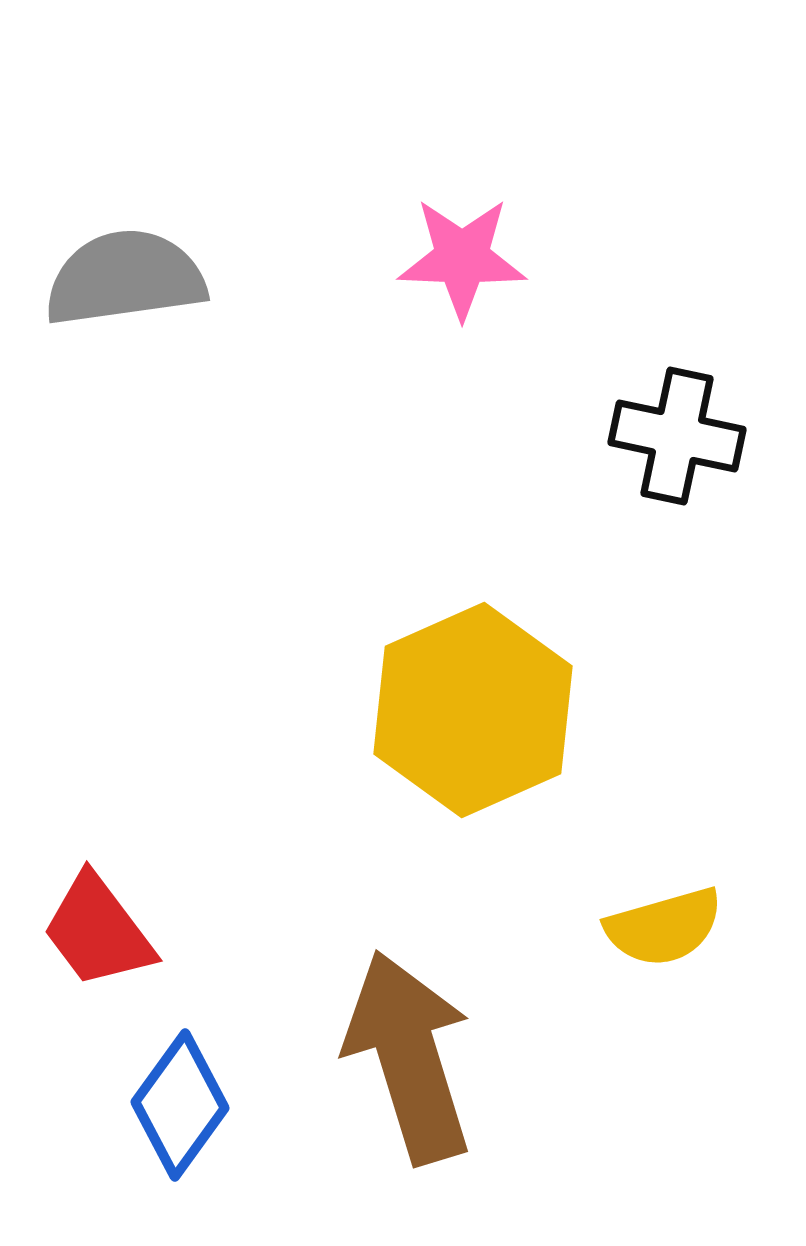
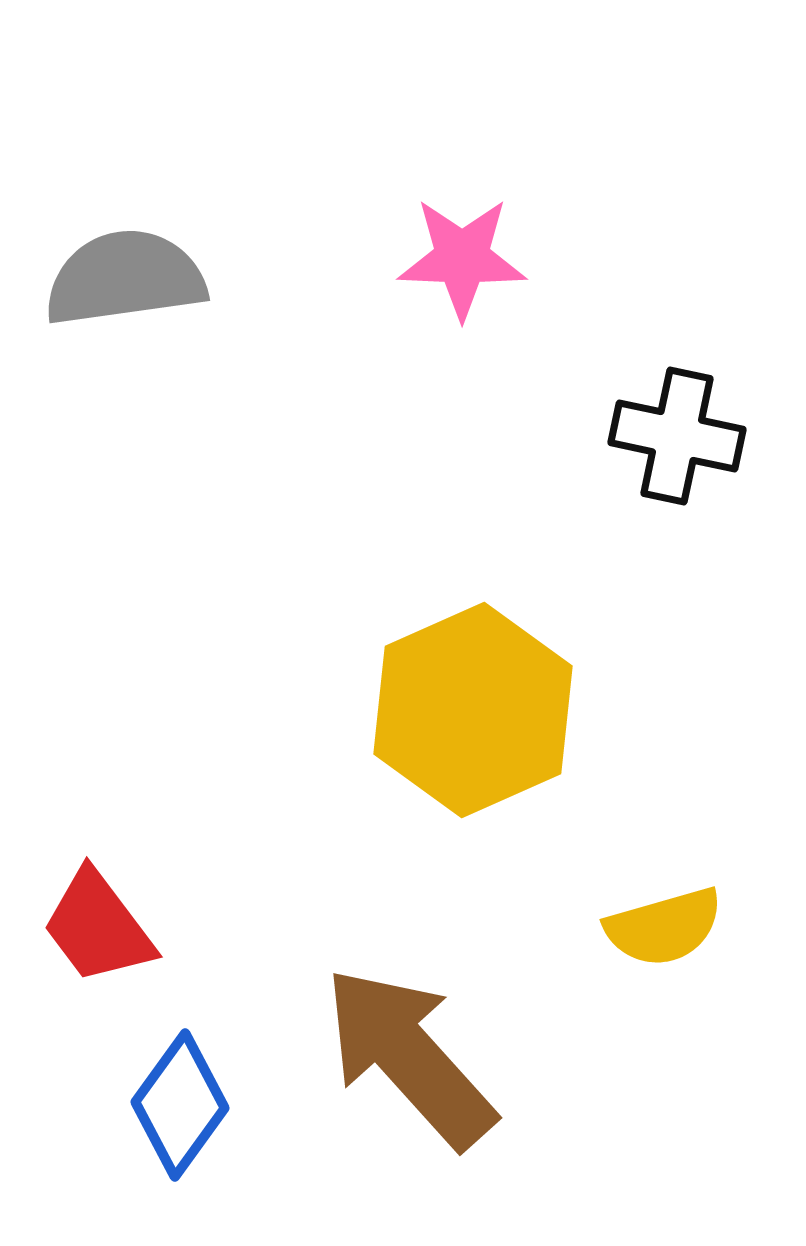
red trapezoid: moved 4 px up
brown arrow: rotated 25 degrees counterclockwise
